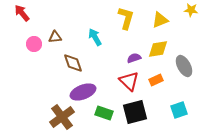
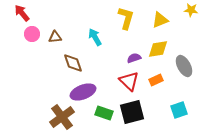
pink circle: moved 2 px left, 10 px up
black square: moved 3 px left
